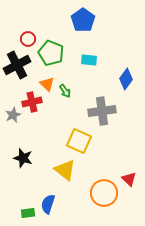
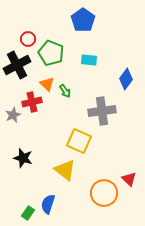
green rectangle: rotated 48 degrees counterclockwise
